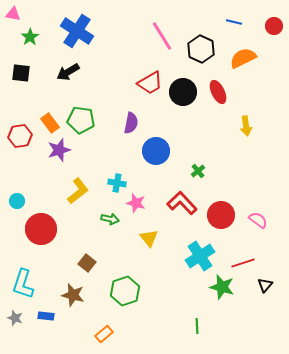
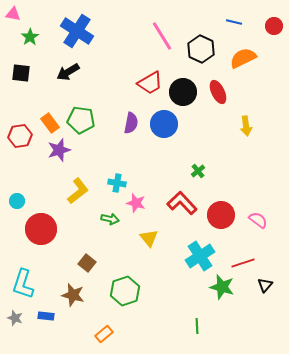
blue circle at (156, 151): moved 8 px right, 27 px up
